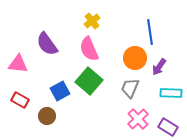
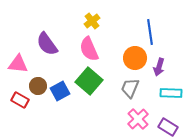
purple arrow: rotated 18 degrees counterclockwise
brown circle: moved 9 px left, 30 px up
